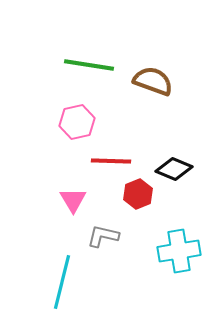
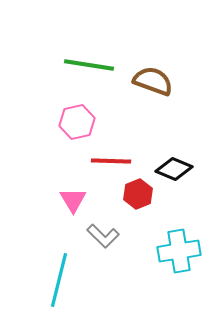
gray L-shape: rotated 148 degrees counterclockwise
cyan line: moved 3 px left, 2 px up
